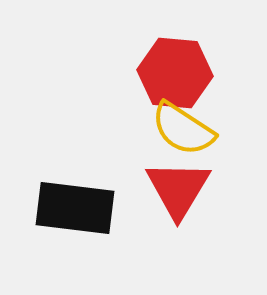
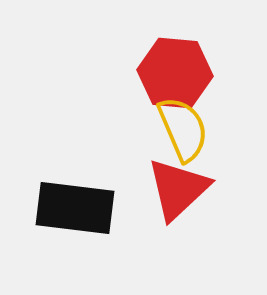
yellow semicircle: rotated 146 degrees counterclockwise
red triangle: rotated 16 degrees clockwise
